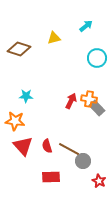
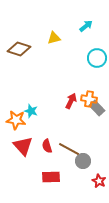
cyan star: moved 5 px right, 15 px down; rotated 16 degrees clockwise
orange star: moved 1 px right, 1 px up
